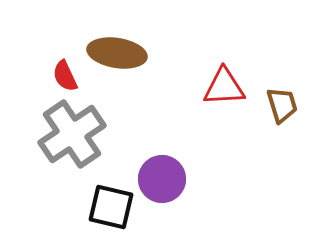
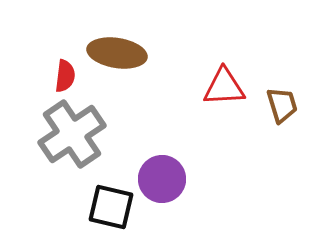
red semicircle: rotated 148 degrees counterclockwise
